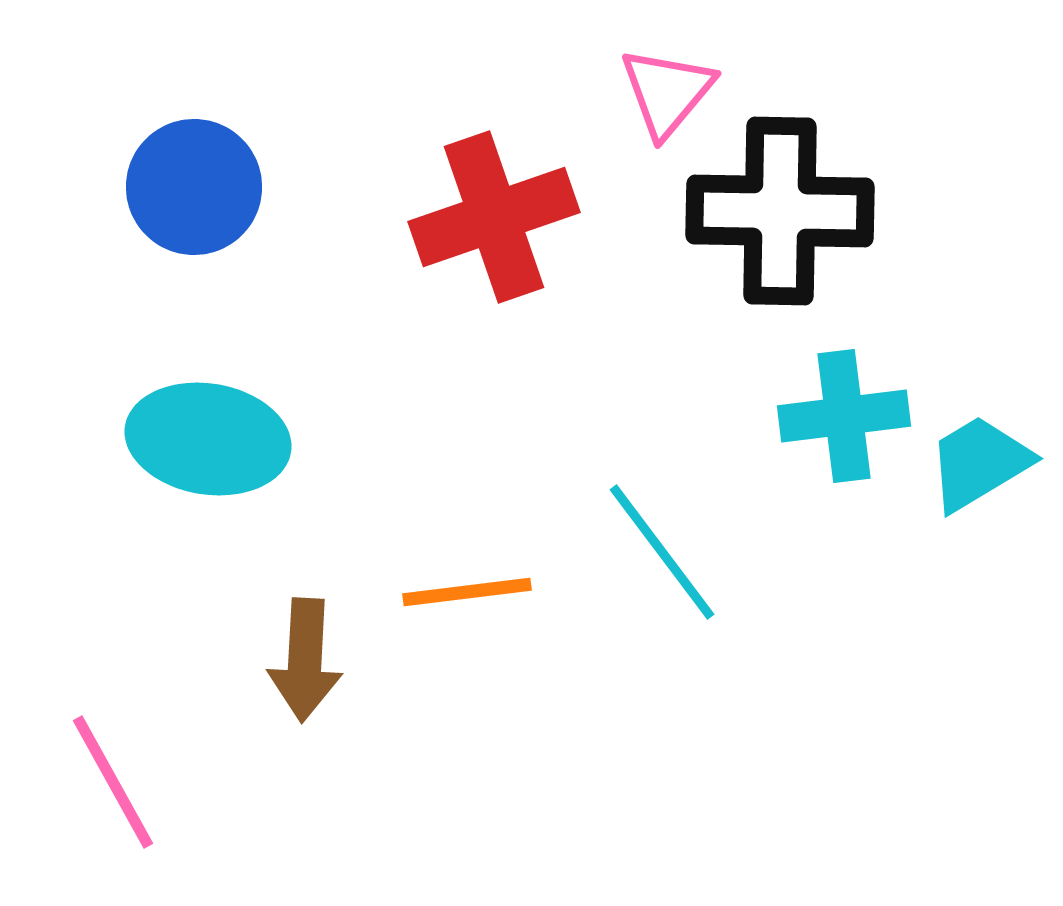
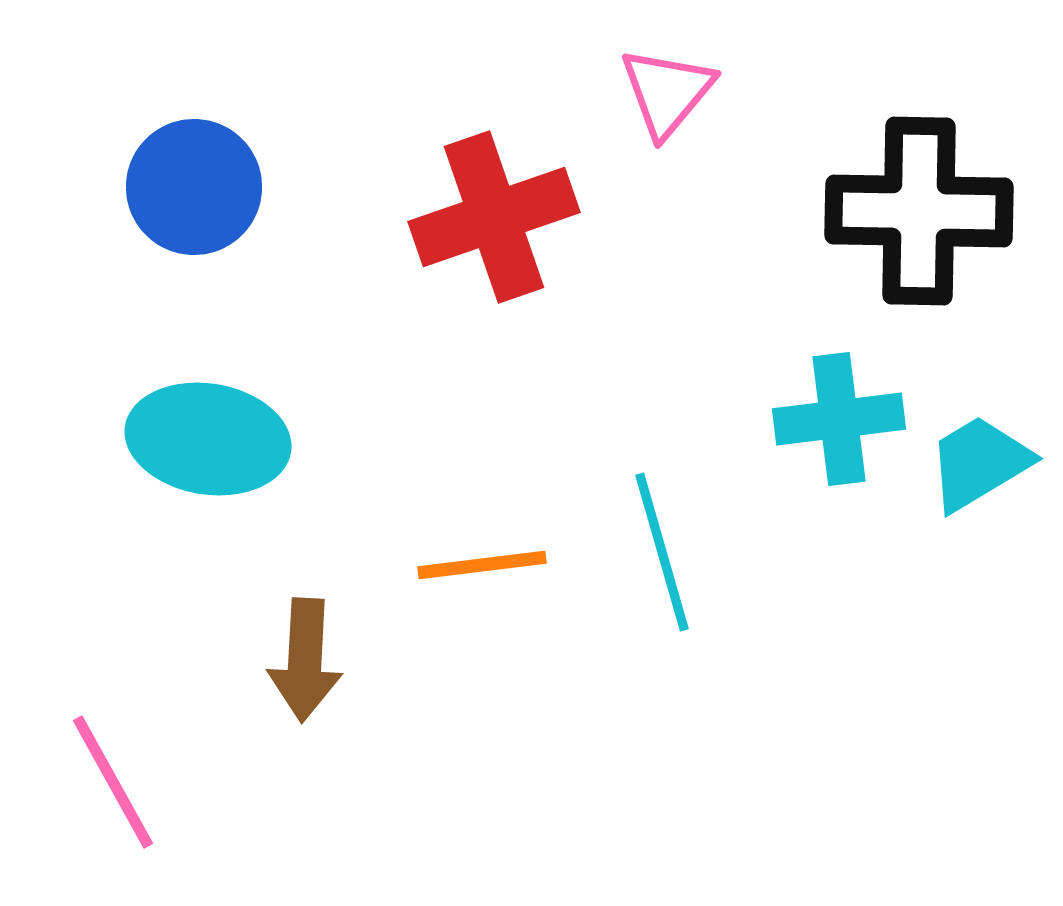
black cross: moved 139 px right
cyan cross: moved 5 px left, 3 px down
cyan line: rotated 21 degrees clockwise
orange line: moved 15 px right, 27 px up
